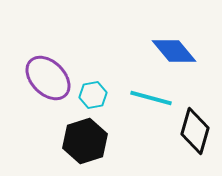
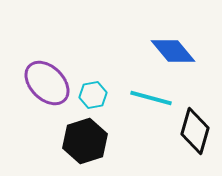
blue diamond: moved 1 px left
purple ellipse: moved 1 px left, 5 px down
